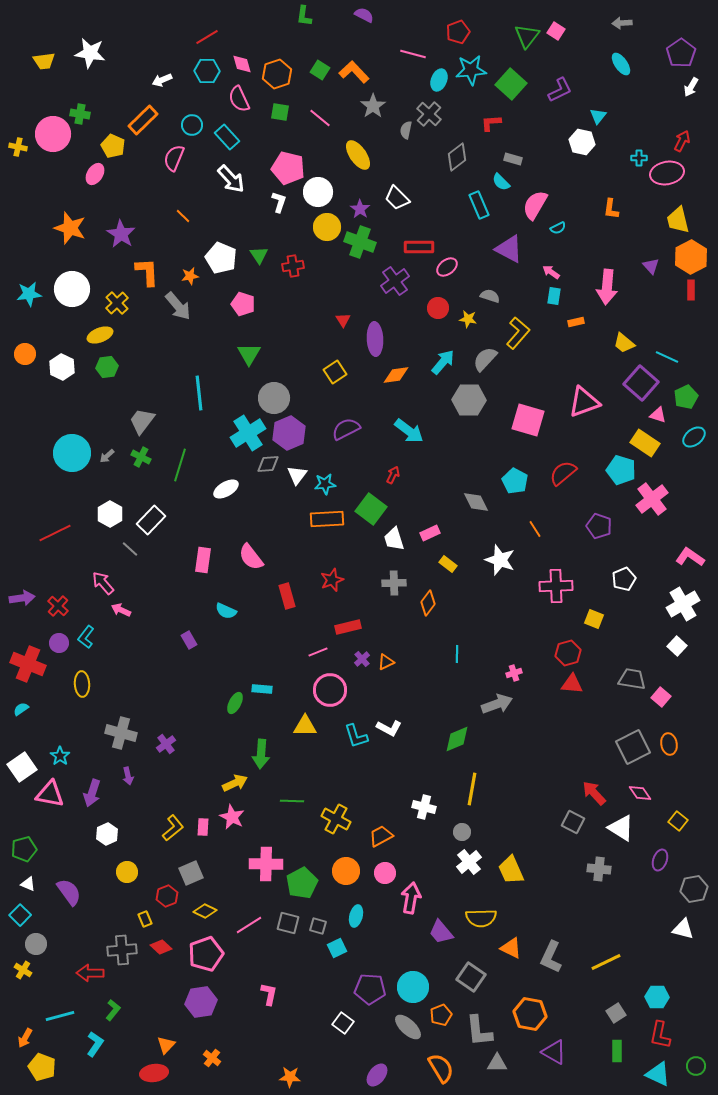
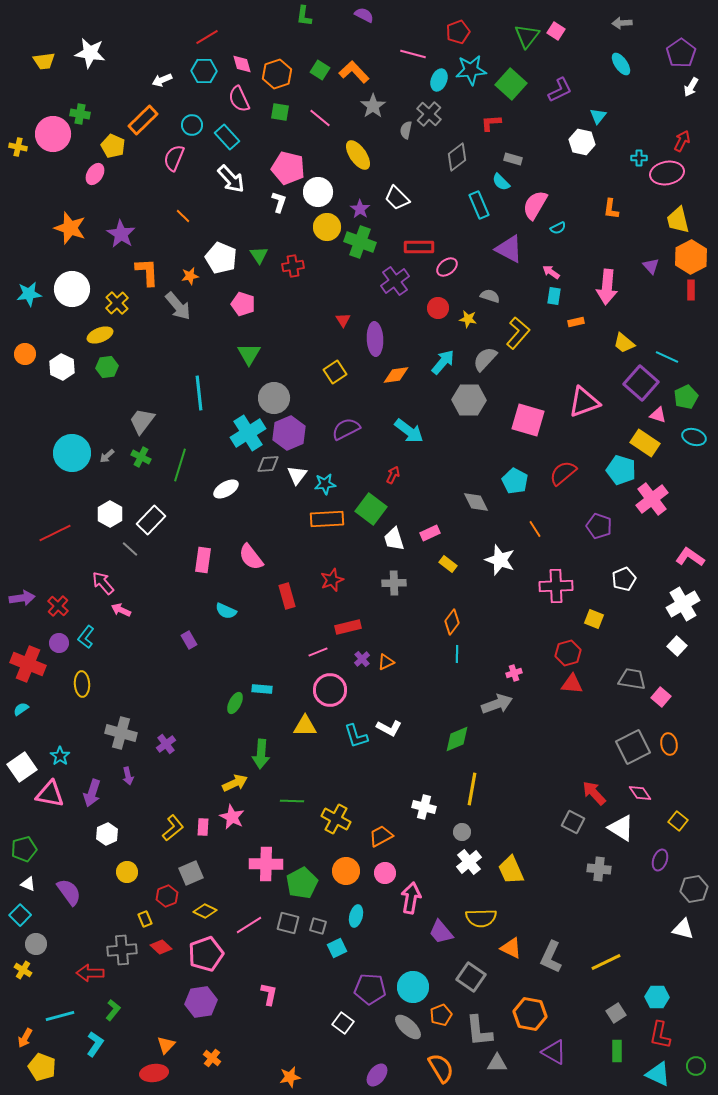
cyan hexagon at (207, 71): moved 3 px left
cyan ellipse at (694, 437): rotated 55 degrees clockwise
orange diamond at (428, 603): moved 24 px right, 19 px down
orange star at (290, 1077): rotated 15 degrees counterclockwise
